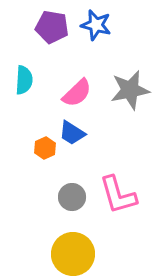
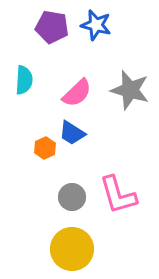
gray star: rotated 27 degrees clockwise
yellow circle: moved 1 px left, 5 px up
